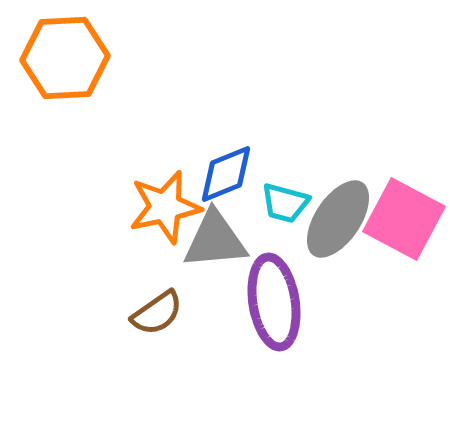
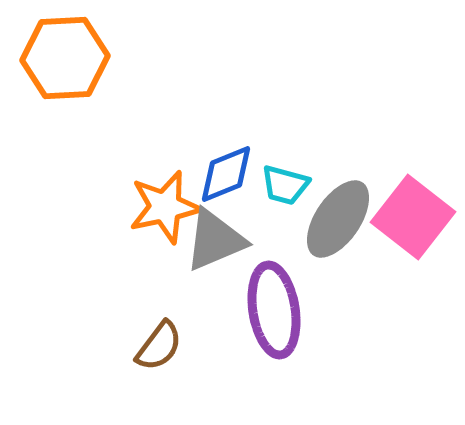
cyan trapezoid: moved 18 px up
pink square: moved 9 px right, 2 px up; rotated 10 degrees clockwise
gray triangle: rotated 18 degrees counterclockwise
purple ellipse: moved 8 px down
brown semicircle: moved 2 px right, 33 px down; rotated 18 degrees counterclockwise
